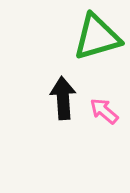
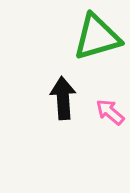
pink arrow: moved 6 px right, 1 px down
